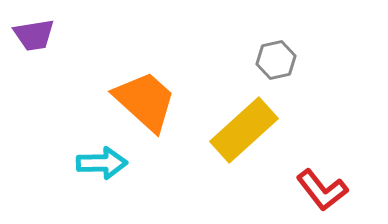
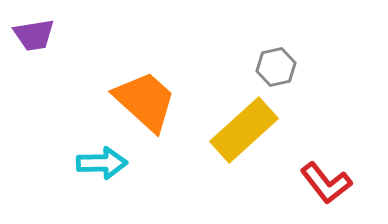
gray hexagon: moved 7 px down
red L-shape: moved 4 px right, 7 px up
